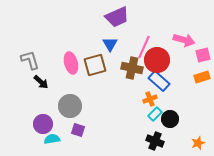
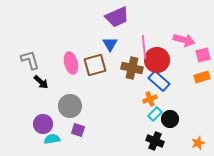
pink line: rotated 30 degrees counterclockwise
